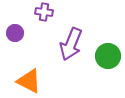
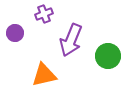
purple cross: moved 2 px down; rotated 30 degrees counterclockwise
purple arrow: moved 4 px up
orange triangle: moved 15 px right, 6 px up; rotated 40 degrees counterclockwise
